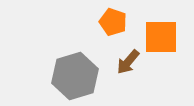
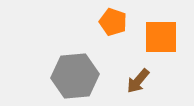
brown arrow: moved 10 px right, 19 px down
gray hexagon: rotated 12 degrees clockwise
